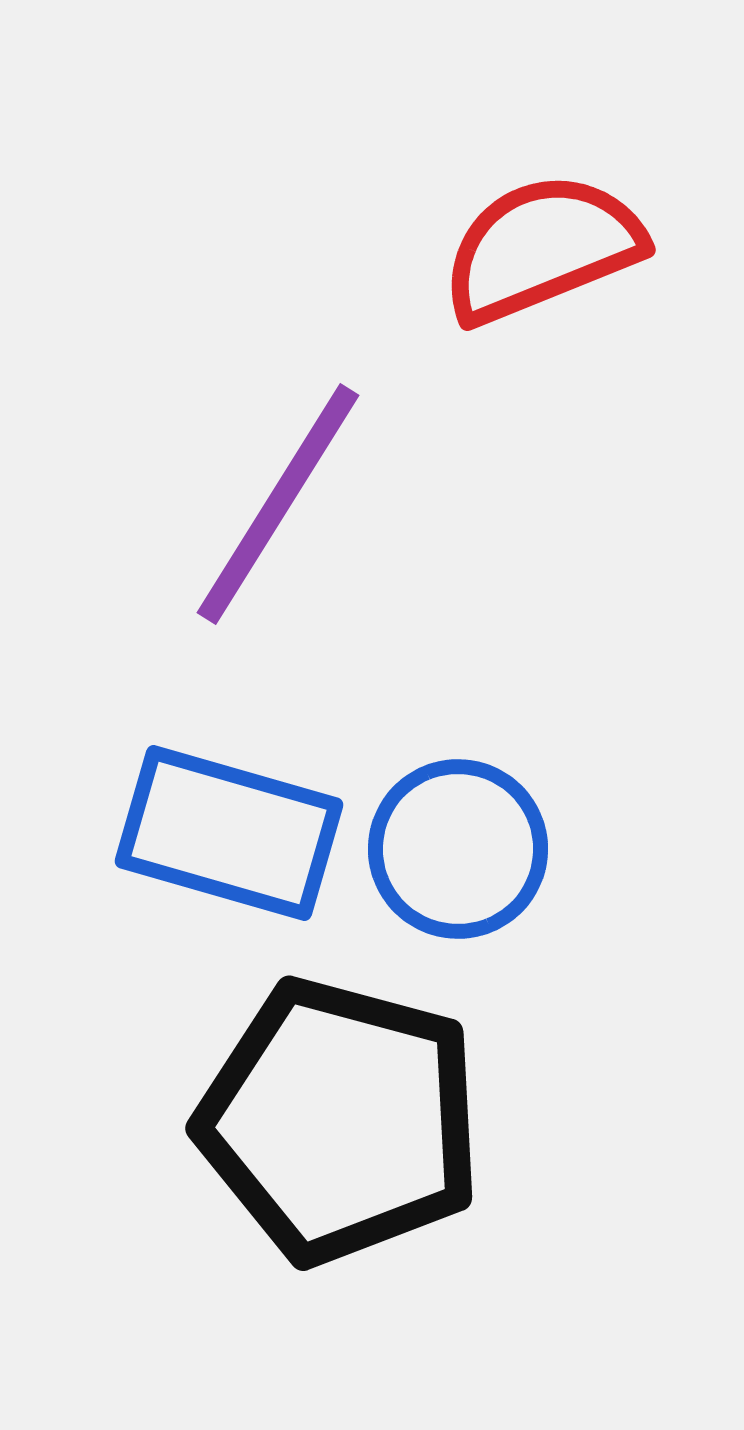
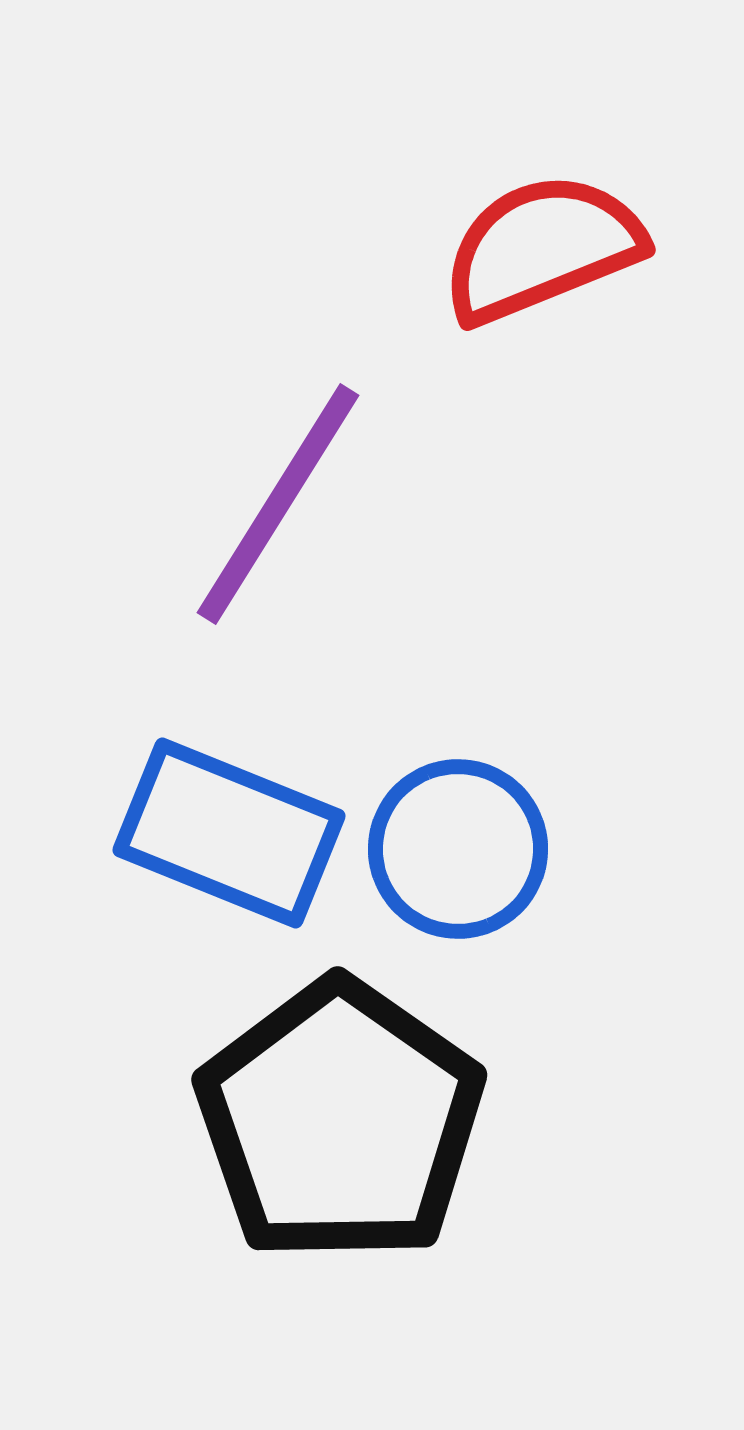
blue rectangle: rotated 6 degrees clockwise
black pentagon: rotated 20 degrees clockwise
